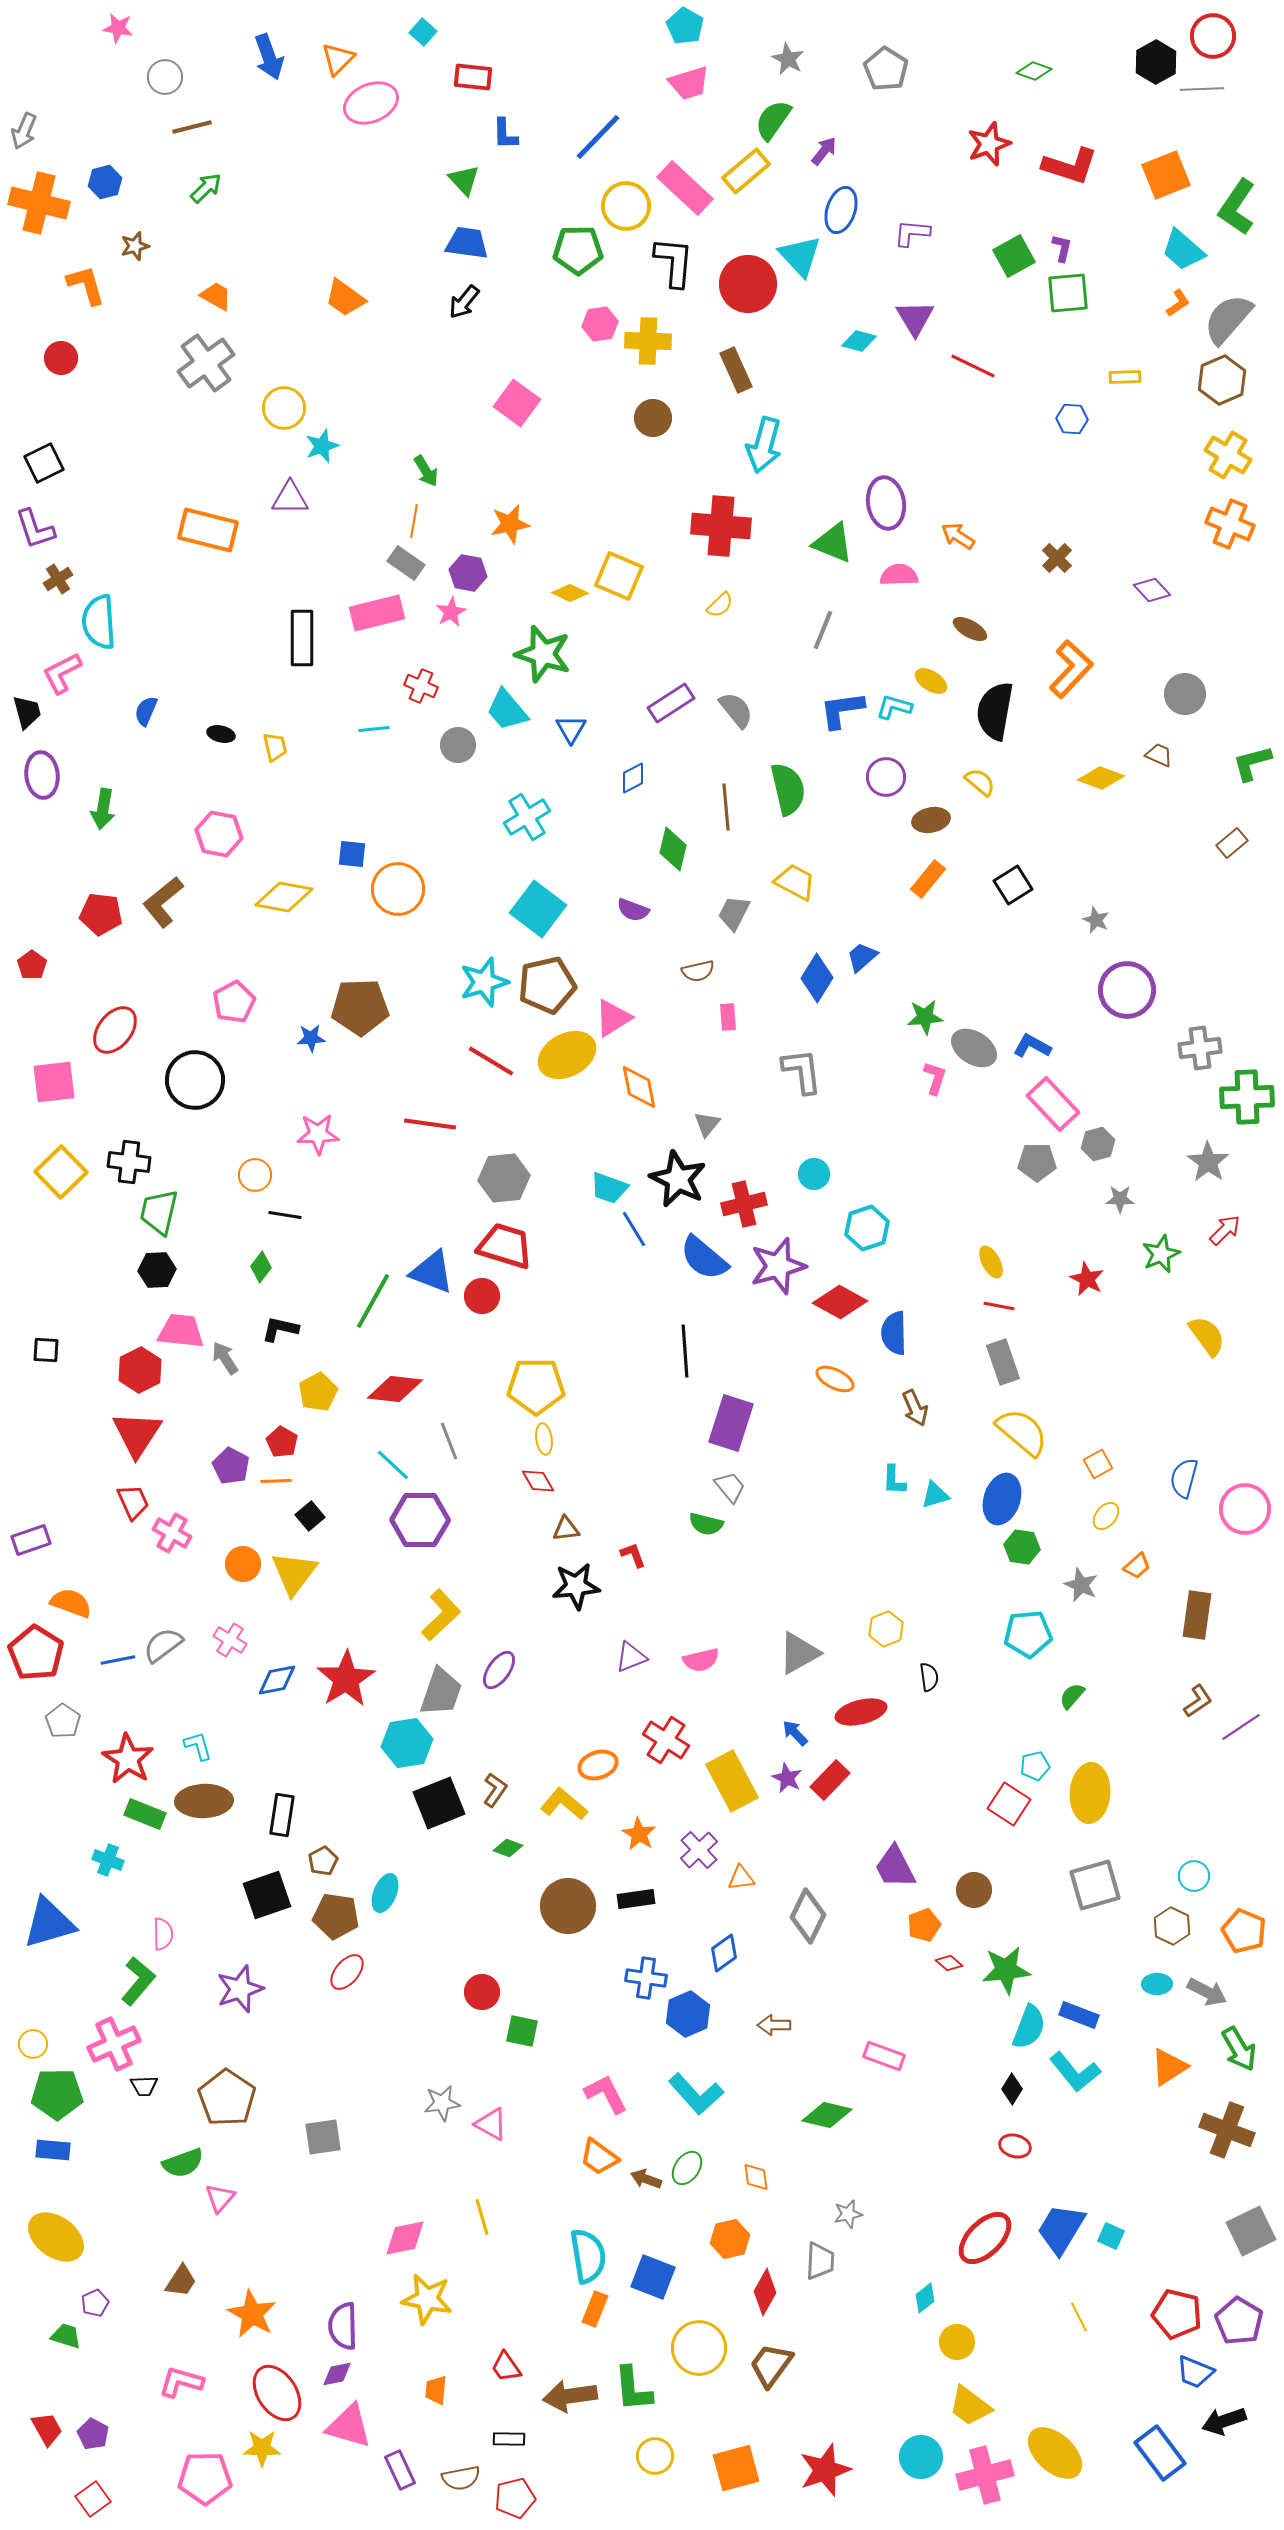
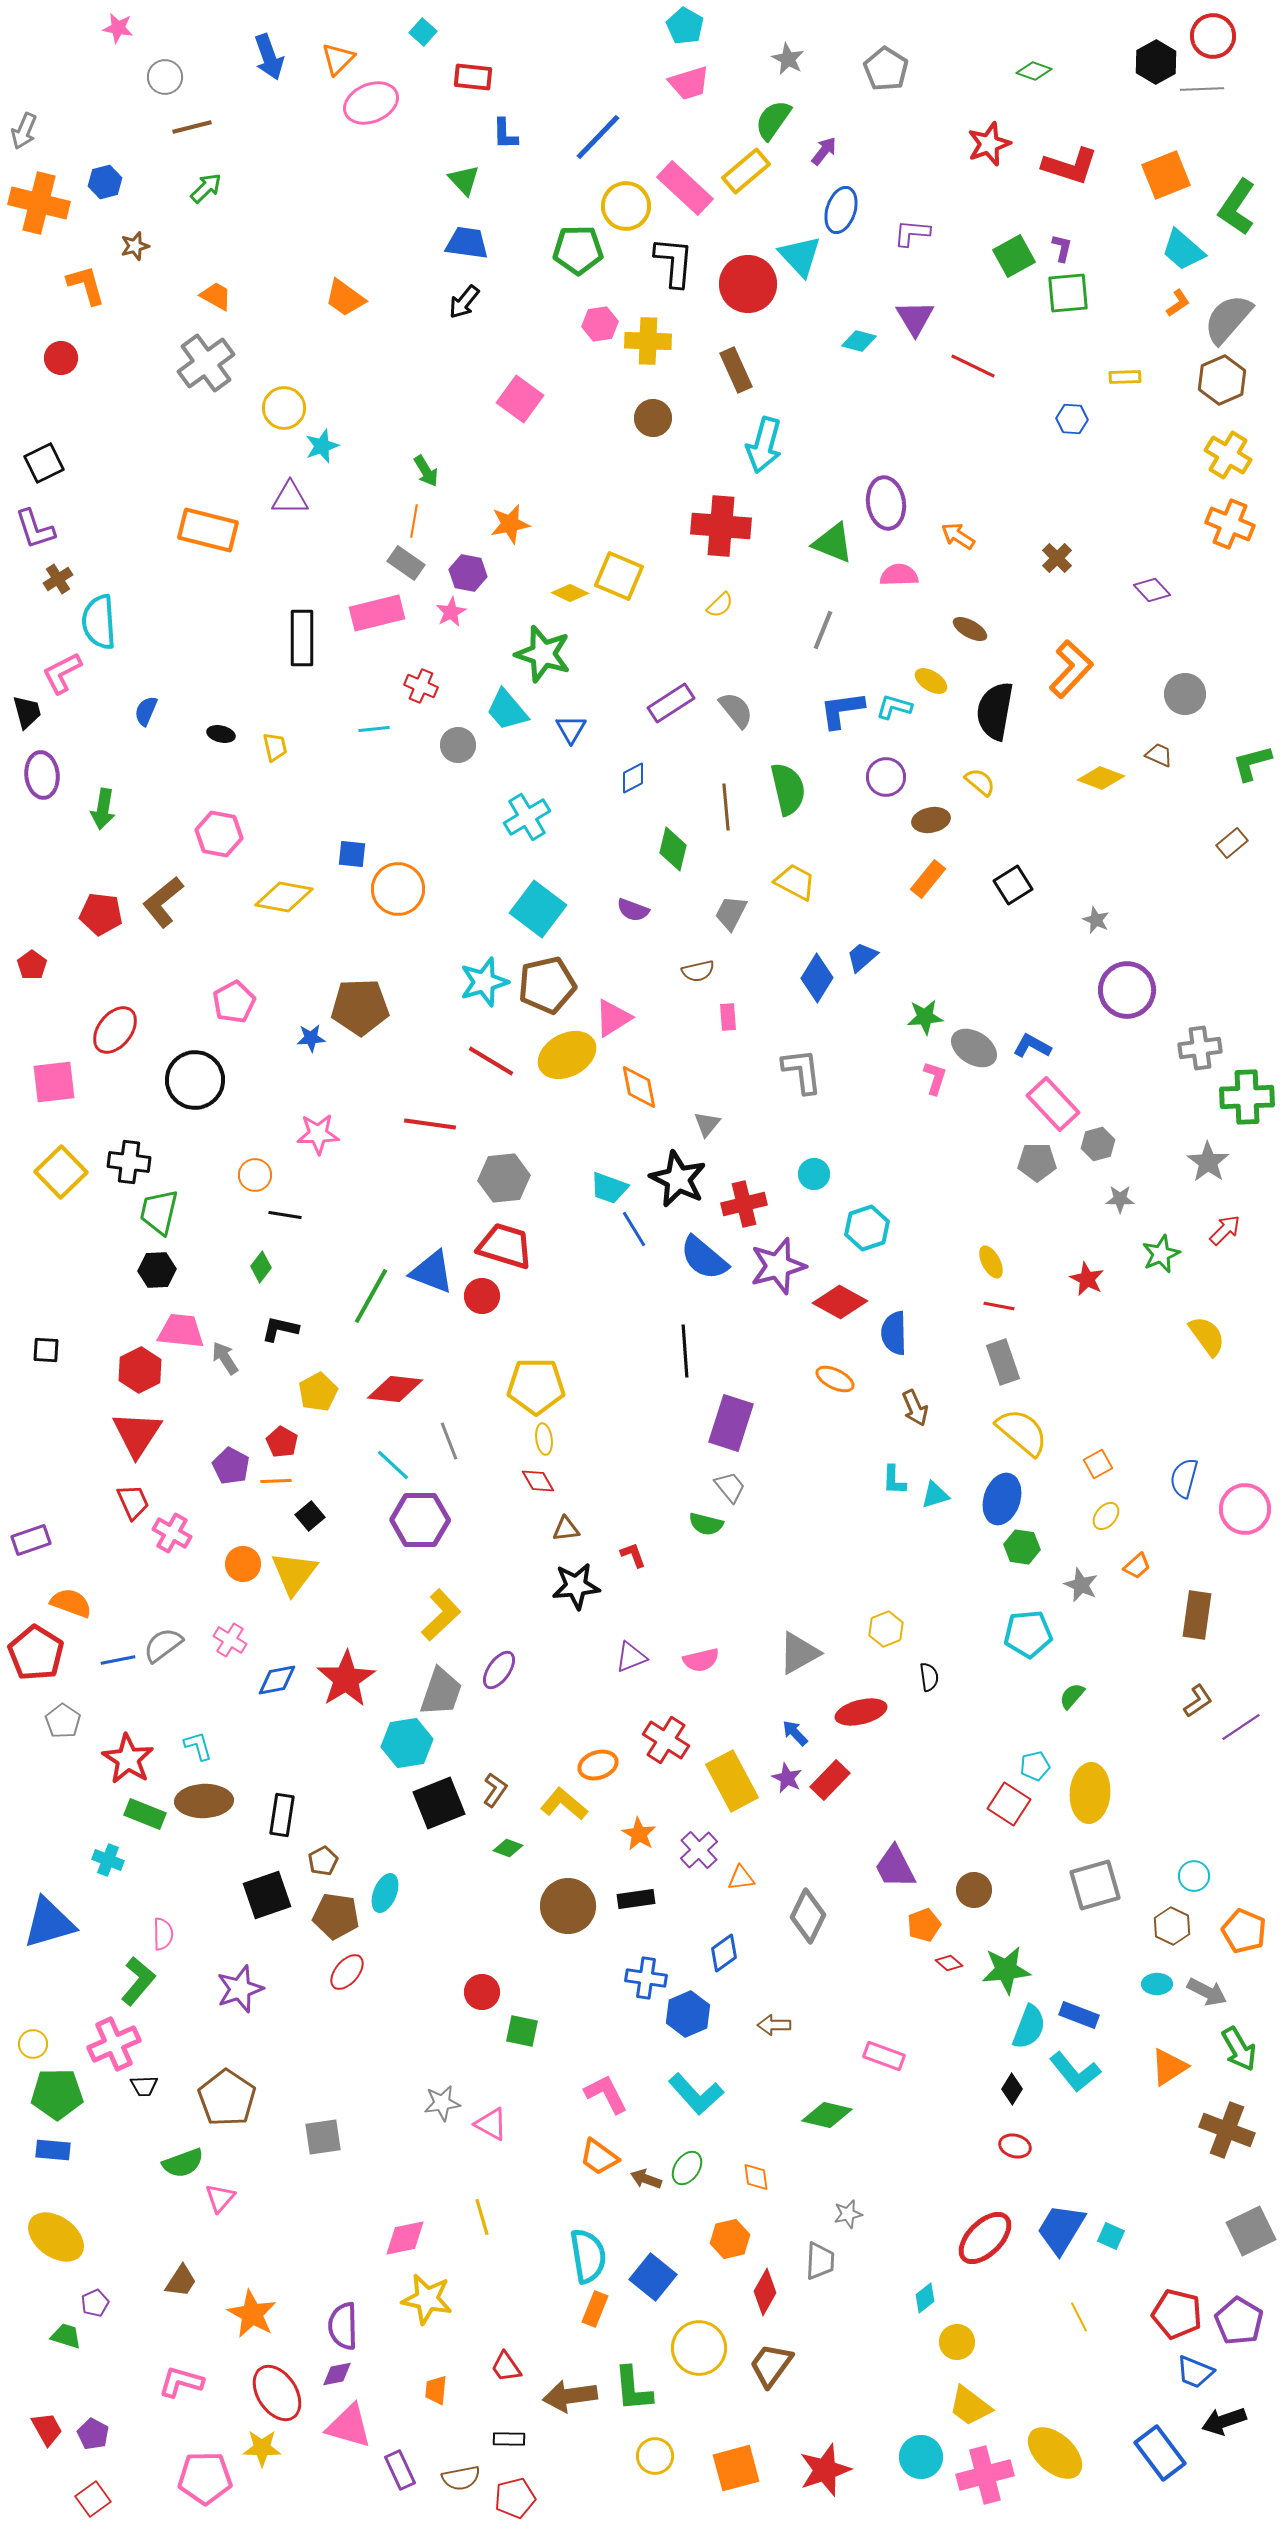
pink square at (517, 403): moved 3 px right, 4 px up
gray trapezoid at (734, 913): moved 3 px left
green line at (373, 1301): moved 2 px left, 5 px up
blue square at (653, 2277): rotated 18 degrees clockwise
